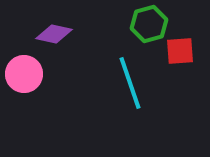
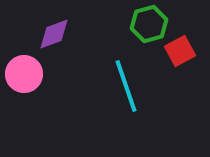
purple diamond: rotated 33 degrees counterclockwise
red square: rotated 24 degrees counterclockwise
cyan line: moved 4 px left, 3 px down
